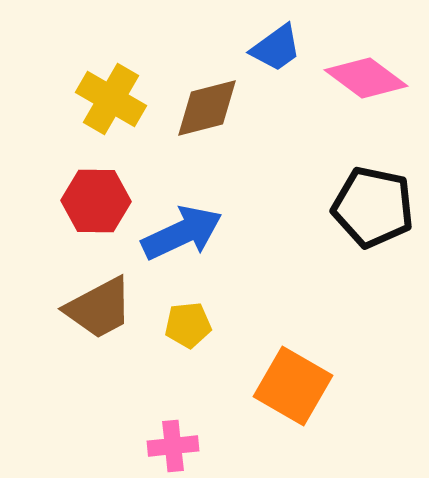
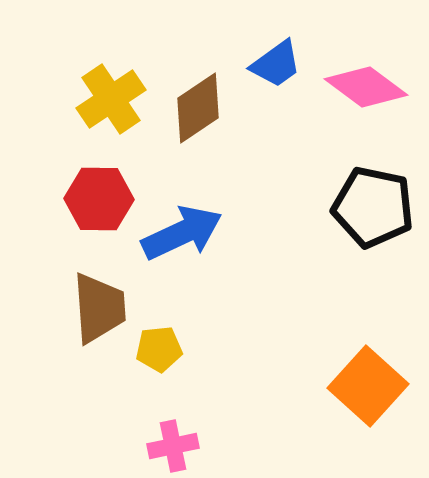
blue trapezoid: moved 16 px down
pink diamond: moved 9 px down
yellow cross: rotated 26 degrees clockwise
brown diamond: moved 9 px left; rotated 20 degrees counterclockwise
red hexagon: moved 3 px right, 2 px up
brown trapezoid: rotated 66 degrees counterclockwise
yellow pentagon: moved 29 px left, 24 px down
orange square: moved 75 px right; rotated 12 degrees clockwise
pink cross: rotated 6 degrees counterclockwise
